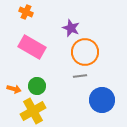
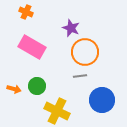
yellow cross: moved 24 px right; rotated 35 degrees counterclockwise
